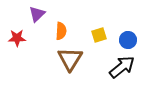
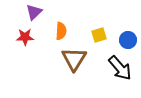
purple triangle: moved 3 px left, 2 px up
red star: moved 8 px right, 1 px up
brown triangle: moved 4 px right
black arrow: moved 2 px left, 1 px down; rotated 88 degrees clockwise
